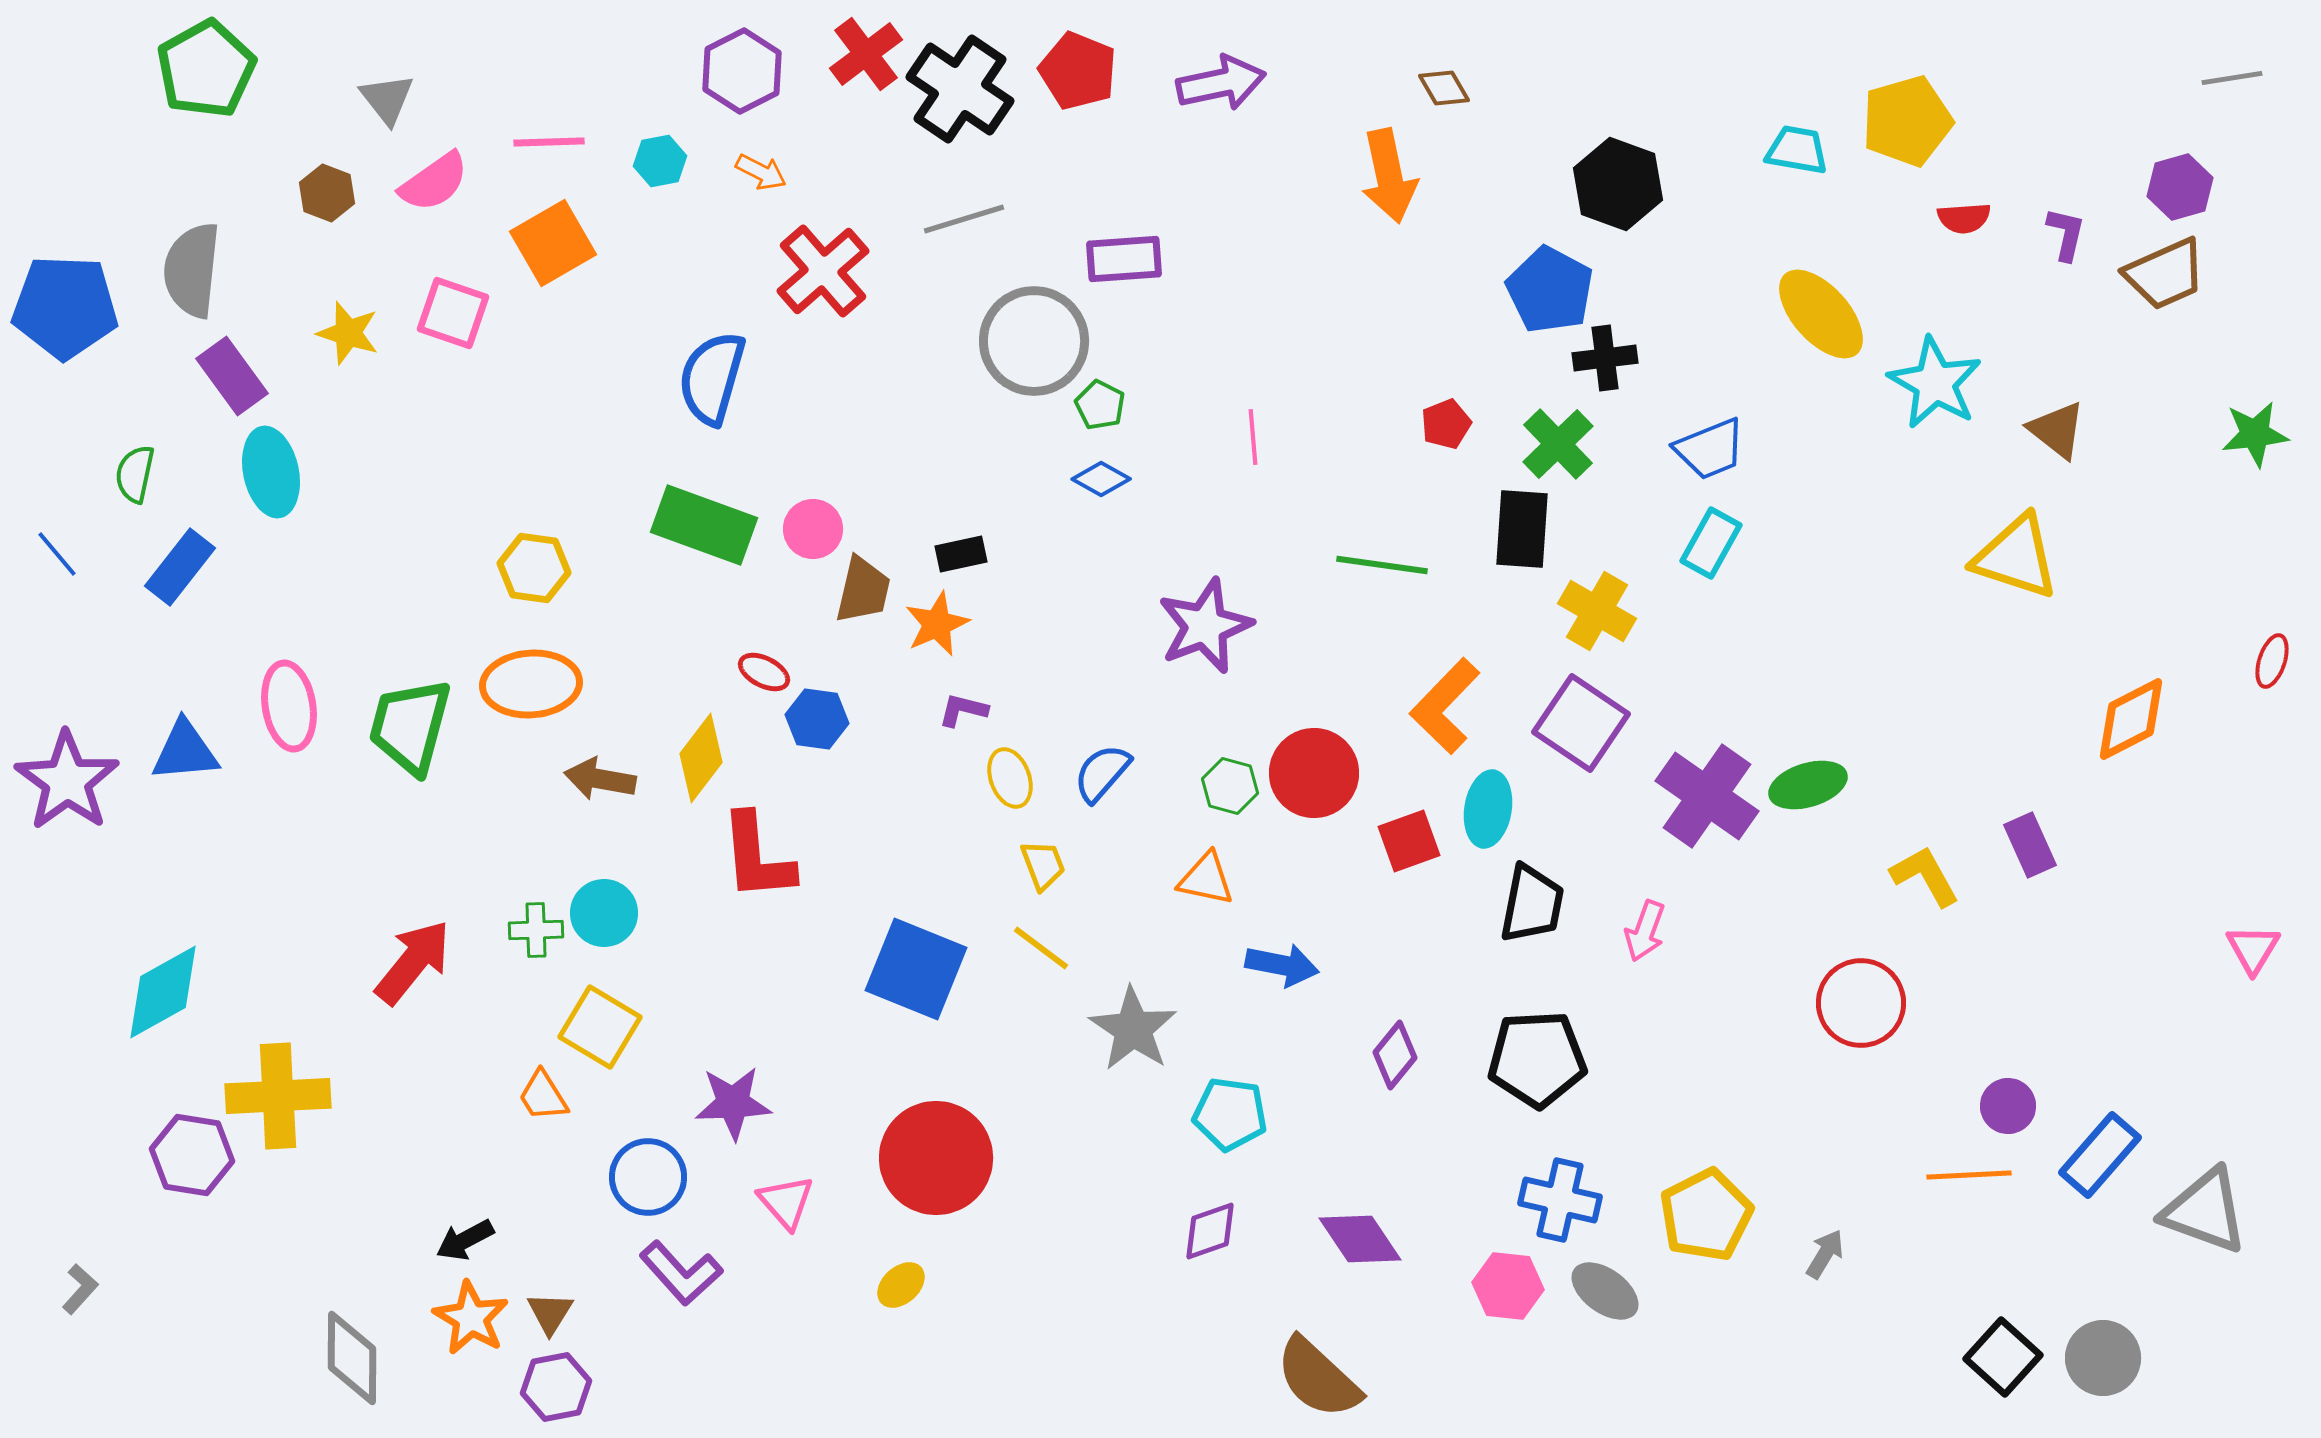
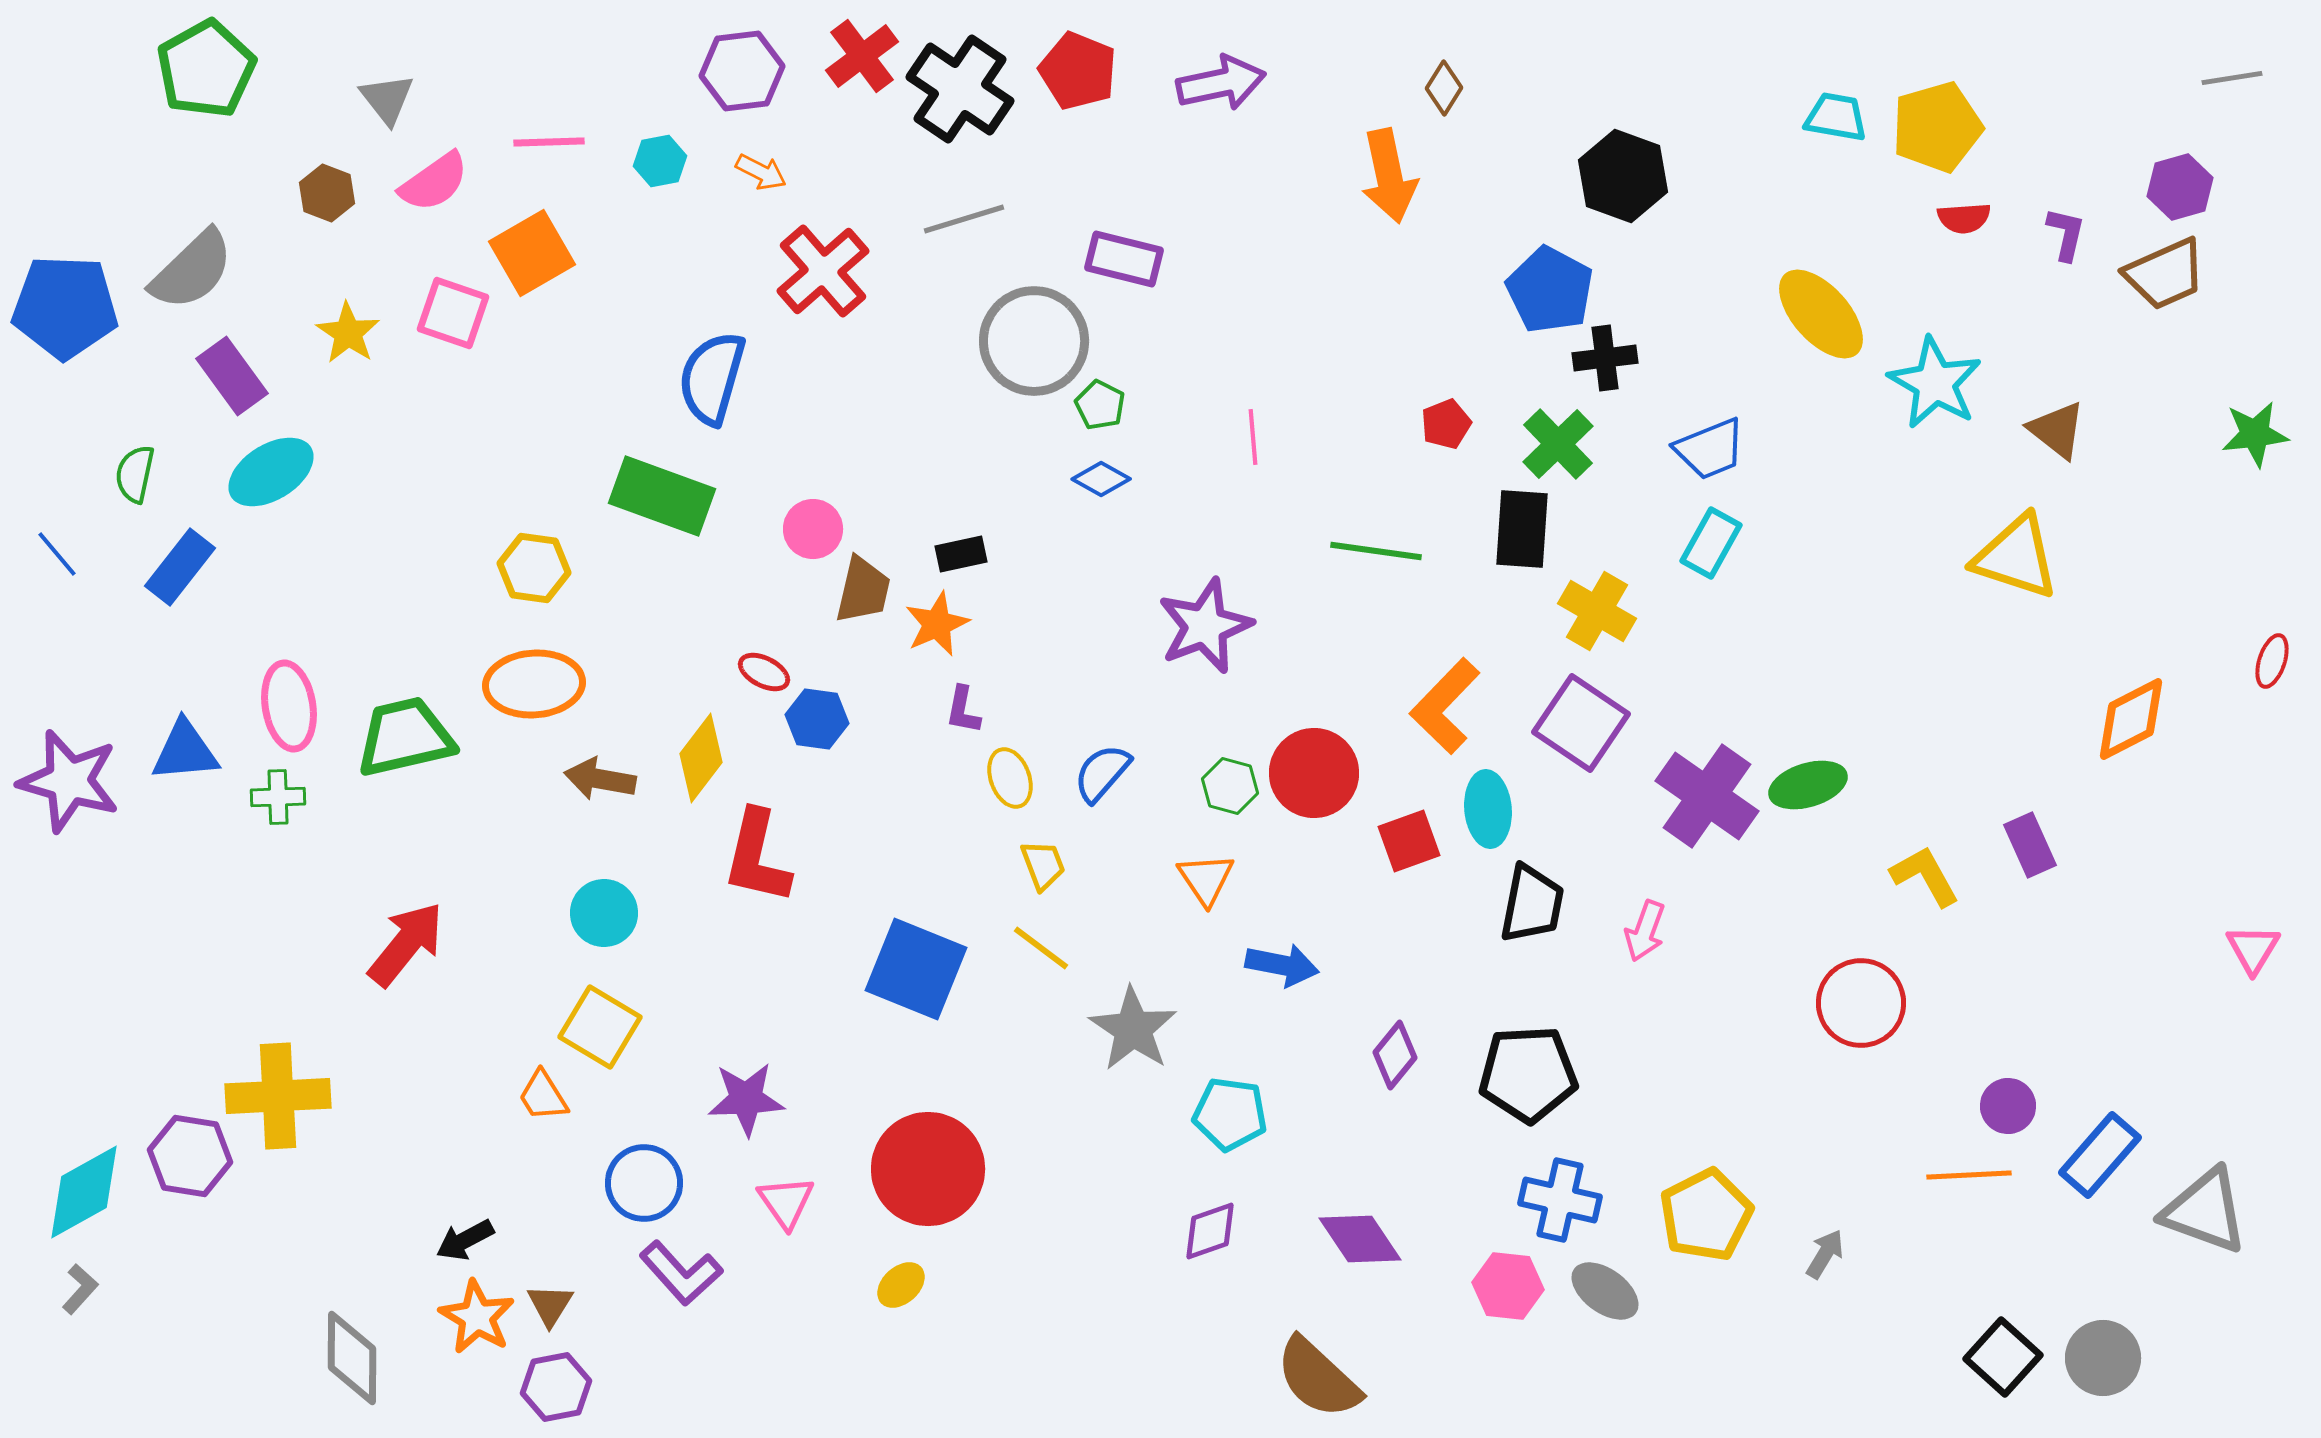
red cross at (866, 54): moved 4 px left, 2 px down
purple hexagon at (742, 71): rotated 20 degrees clockwise
brown diamond at (1444, 88): rotated 62 degrees clockwise
yellow pentagon at (1907, 121): moved 30 px right, 6 px down
cyan trapezoid at (1797, 150): moved 39 px right, 33 px up
black hexagon at (1618, 184): moved 5 px right, 8 px up
orange square at (553, 243): moved 21 px left, 10 px down
purple rectangle at (1124, 259): rotated 18 degrees clockwise
gray semicircle at (192, 270): rotated 140 degrees counterclockwise
yellow star at (348, 333): rotated 16 degrees clockwise
cyan ellipse at (271, 472): rotated 70 degrees clockwise
green rectangle at (704, 525): moved 42 px left, 29 px up
green line at (1382, 565): moved 6 px left, 14 px up
orange ellipse at (531, 684): moved 3 px right
purple L-shape at (963, 710): rotated 93 degrees counterclockwise
green trapezoid at (410, 726): moved 5 px left, 11 px down; rotated 62 degrees clockwise
purple star at (67, 781): moved 2 px right; rotated 20 degrees counterclockwise
cyan ellipse at (1488, 809): rotated 14 degrees counterclockwise
red L-shape at (757, 857): rotated 18 degrees clockwise
orange triangle at (1206, 879): rotated 44 degrees clockwise
green cross at (536, 930): moved 258 px left, 133 px up
red arrow at (413, 962): moved 7 px left, 18 px up
cyan diamond at (163, 992): moved 79 px left, 200 px down
black pentagon at (1537, 1059): moved 9 px left, 15 px down
purple star at (733, 1103): moved 13 px right, 4 px up
purple hexagon at (192, 1155): moved 2 px left, 1 px down
red circle at (936, 1158): moved 8 px left, 11 px down
blue circle at (648, 1177): moved 4 px left, 6 px down
pink triangle at (786, 1202): rotated 6 degrees clockwise
brown triangle at (550, 1313): moved 8 px up
orange star at (471, 1318): moved 6 px right, 1 px up
